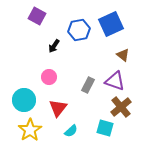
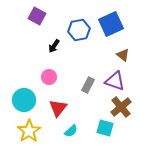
yellow star: moved 1 px left, 1 px down
